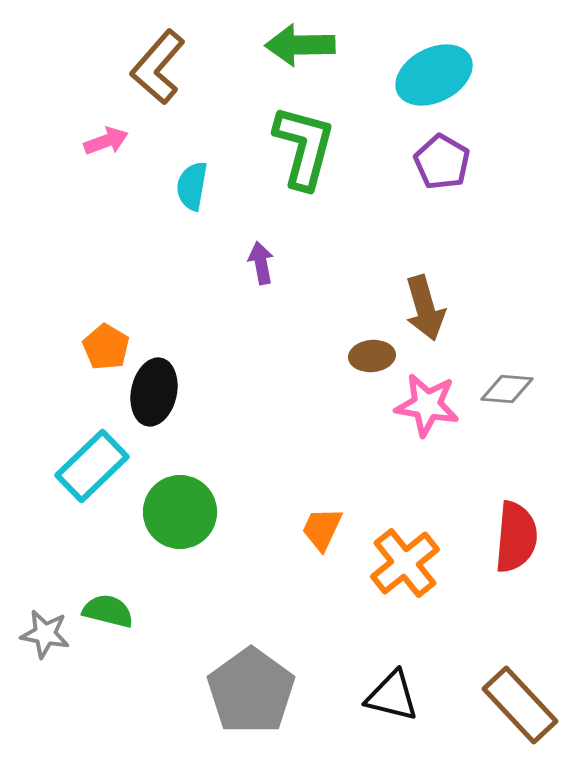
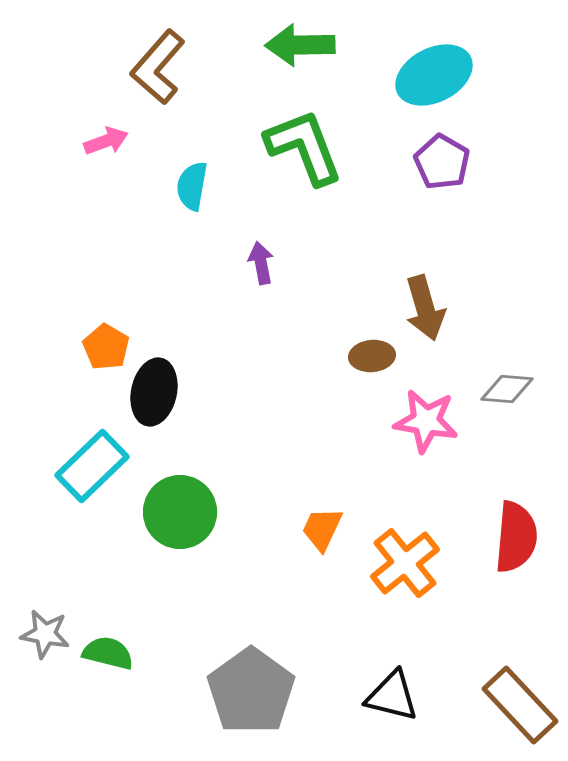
green L-shape: rotated 36 degrees counterclockwise
pink star: moved 1 px left, 16 px down
green semicircle: moved 42 px down
